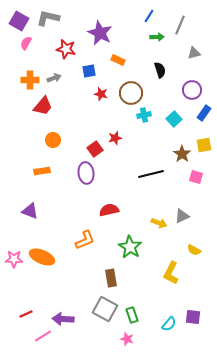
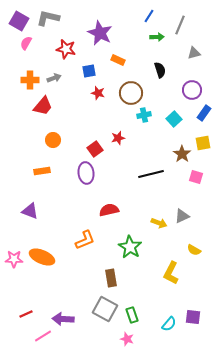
red star at (101, 94): moved 3 px left, 1 px up
red star at (115, 138): moved 3 px right
yellow square at (204, 145): moved 1 px left, 2 px up
